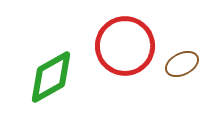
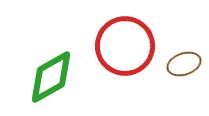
brown ellipse: moved 2 px right; rotated 8 degrees clockwise
